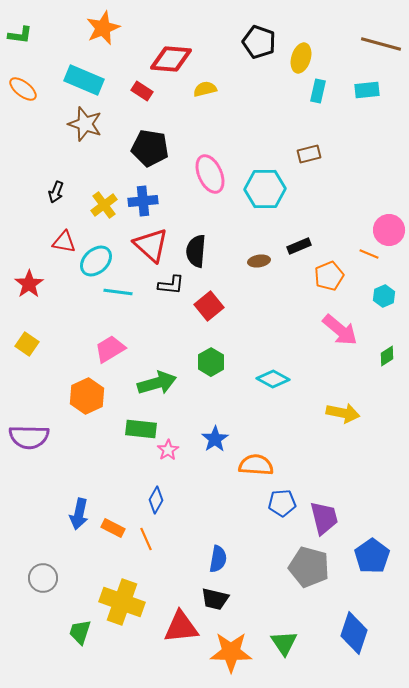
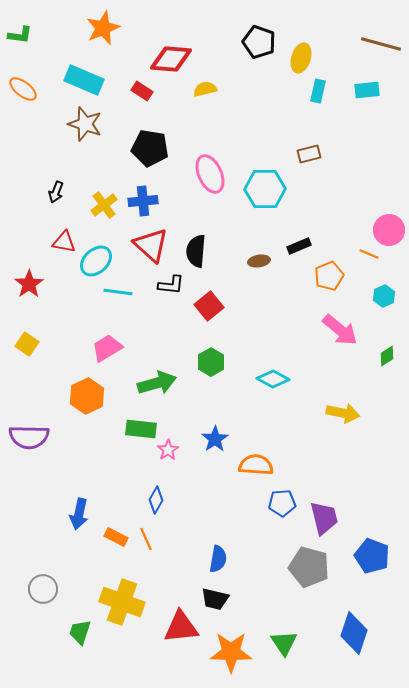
pink trapezoid at (110, 349): moved 3 px left, 1 px up
orange rectangle at (113, 528): moved 3 px right, 9 px down
blue pentagon at (372, 556): rotated 16 degrees counterclockwise
gray circle at (43, 578): moved 11 px down
